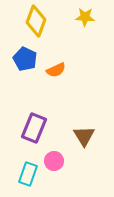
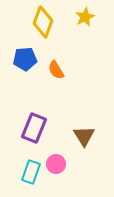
yellow star: rotated 30 degrees counterclockwise
yellow diamond: moved 7 px right, 1 px down
blue pentagon: rotated 30 degrees counterclockwise
orange semicircle: rotated 84 degrees clockwise
pink circle: moved 2 px right, 3 px down
cyan rectangle: moved 3 px right, 2 px up
